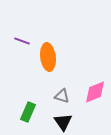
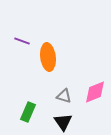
gray triangle: moved 2 px right
